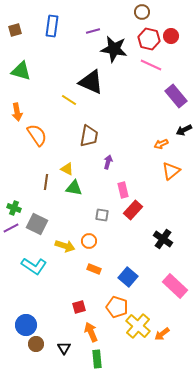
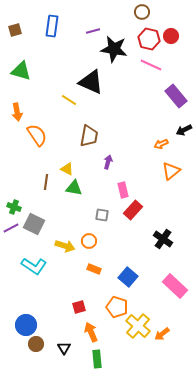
green cross at (14, 208): moved 1 px up
gray square at (37, 224): moved 3 px left
